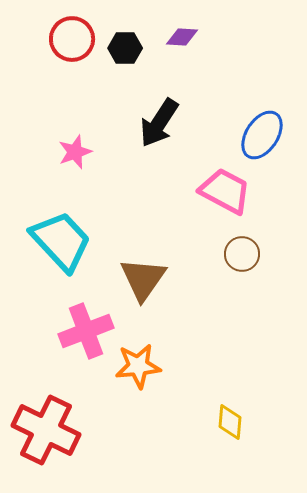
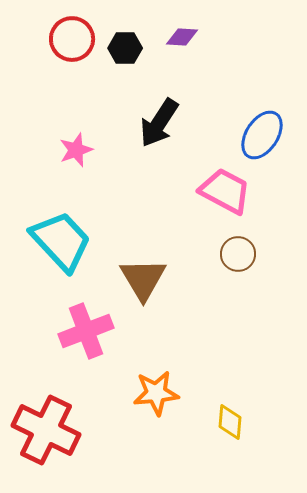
pink star: moved 1 px right, 2 px up
brown circle: moved 4 px left
brown triangle: rotated 6 degrees counterclockwise
orange star: moved 18 px right, 27 px down
